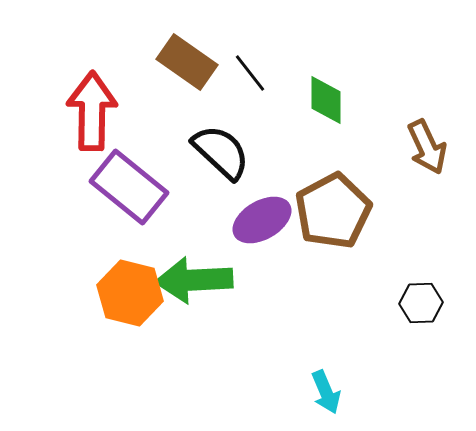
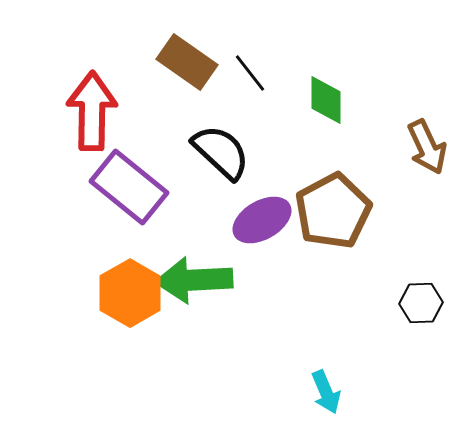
orange hexagon: rotated 16 degrees clockwise
